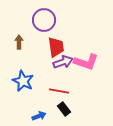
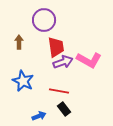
pink L-shape: moved 3 px right, 2 px up; rotated 10 degrees clockwise
